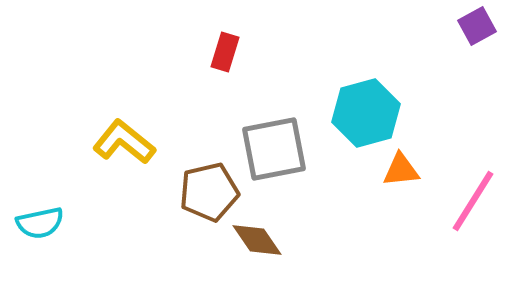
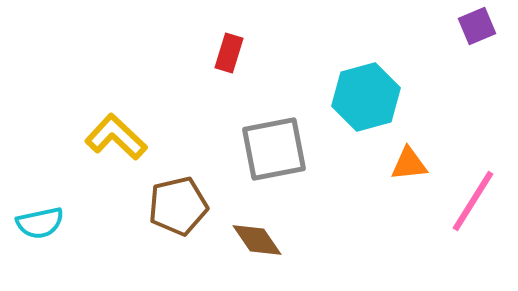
purple square: rotated 6 degrees clockwise
red rectangle: moved 4 px right, 1 px down
cyan hexagon: moved 16 px up
yellow L-shape: moved 8 px left, 5 px up; rotated 4 degrees clockwise
orange triangle: moved 8 px right, 6 px up
brown pentagon: moved 31 px left, 14 px down
